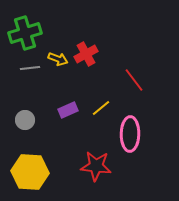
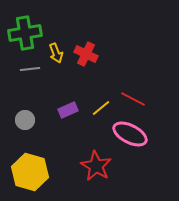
green cross: rotated 8 degrees clockwise
red cross: rotated 35 degrees counterclockwise
yellow arrow: moved 2 px left, 6 px up; rotated 48 degrees clockwise
gray line: moved 1 px down
red line: moved 1 px left, 19 px down; rotated 25 degrees counterclockwise
pink ellipse: rotated 64 degrees counterclockwise
red star: rotated 24 degrees clockwise
yellow hexagon: rotated 12 degrees clockwise
